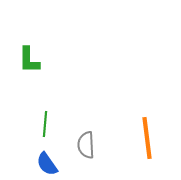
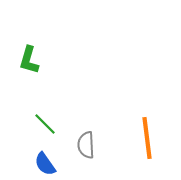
green L-shape: rotated 16 degrees clockwise
green line: rotated 50 degrees counterclockwise
blue semicircle: moved 2 px left
